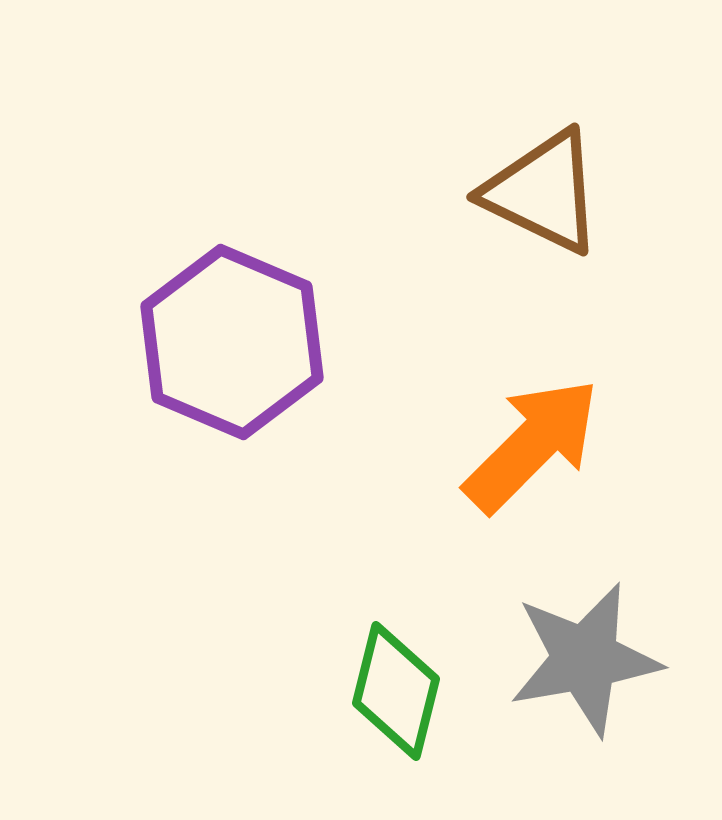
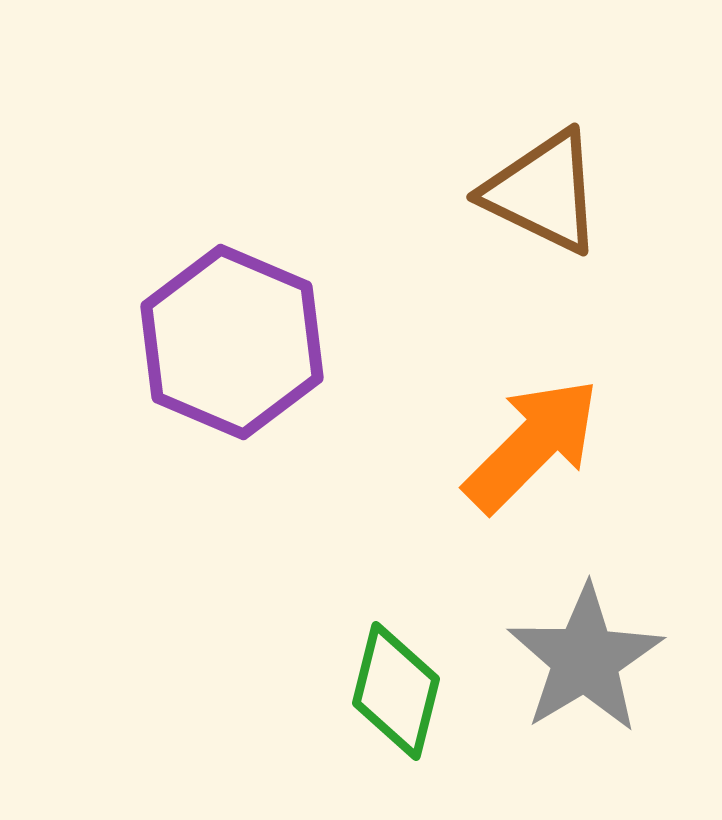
gray star: rotated 21 degrees counterclockwise
